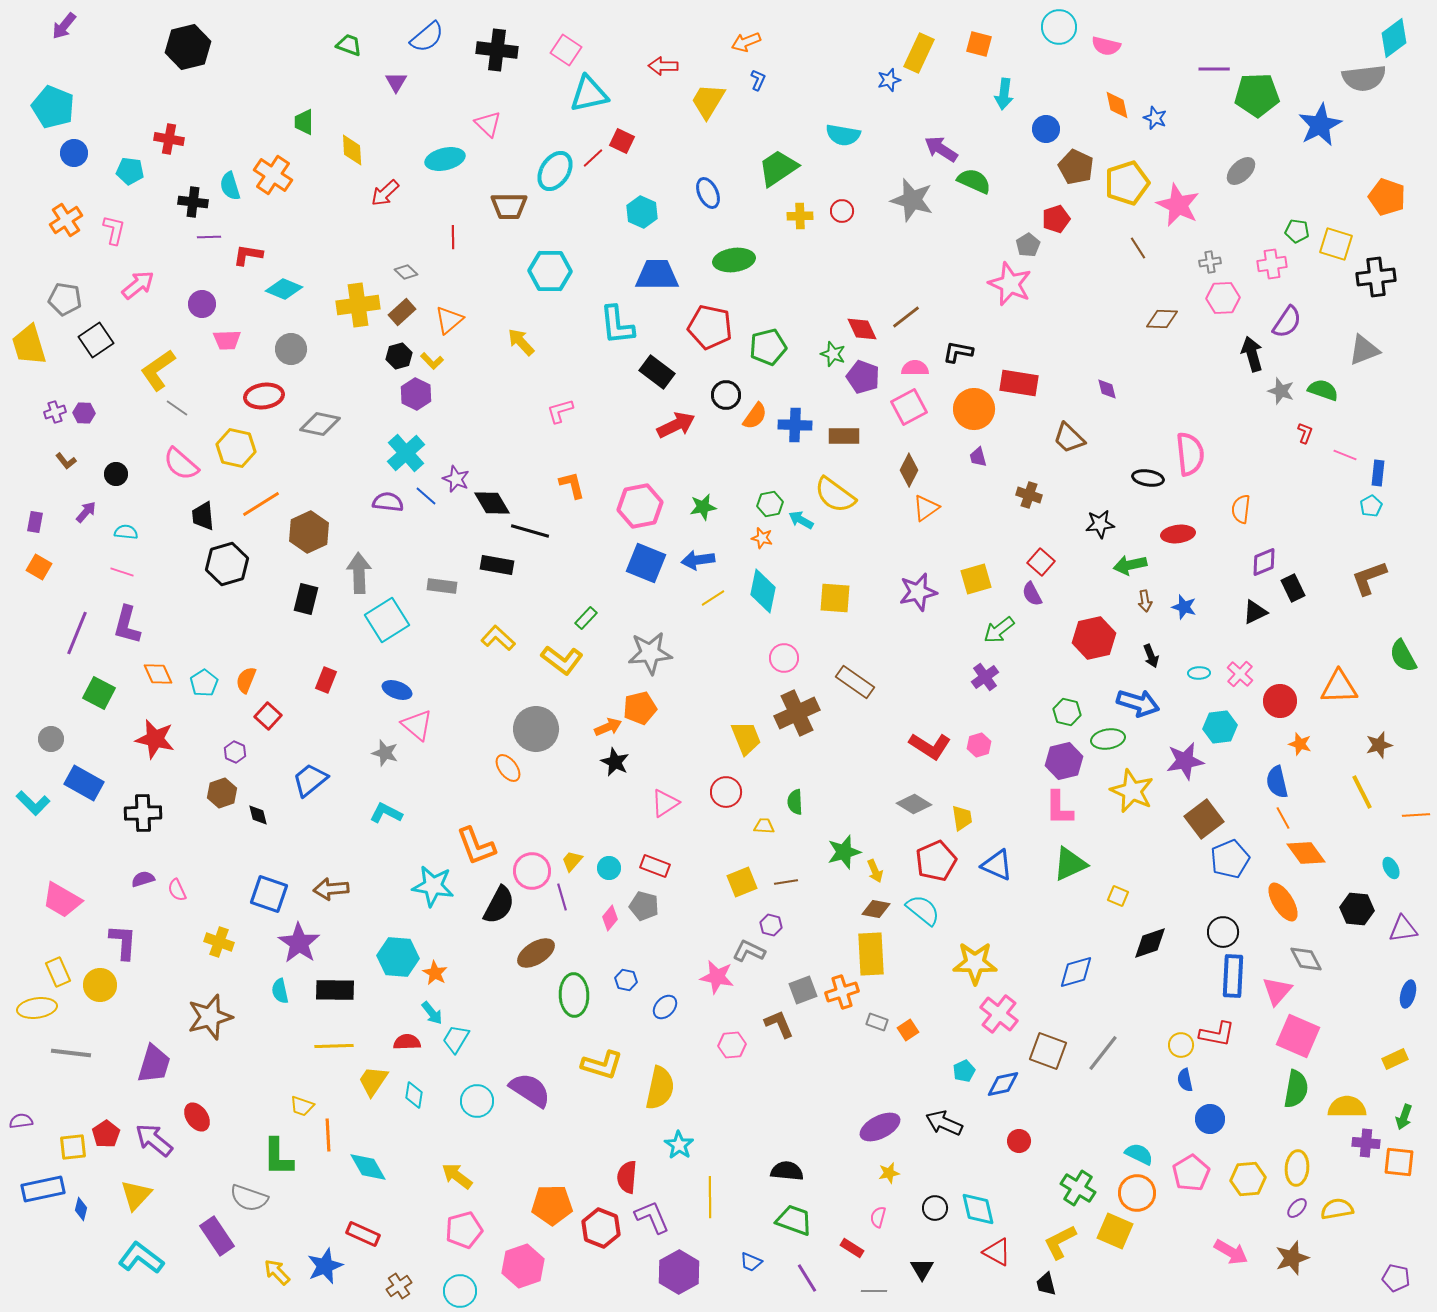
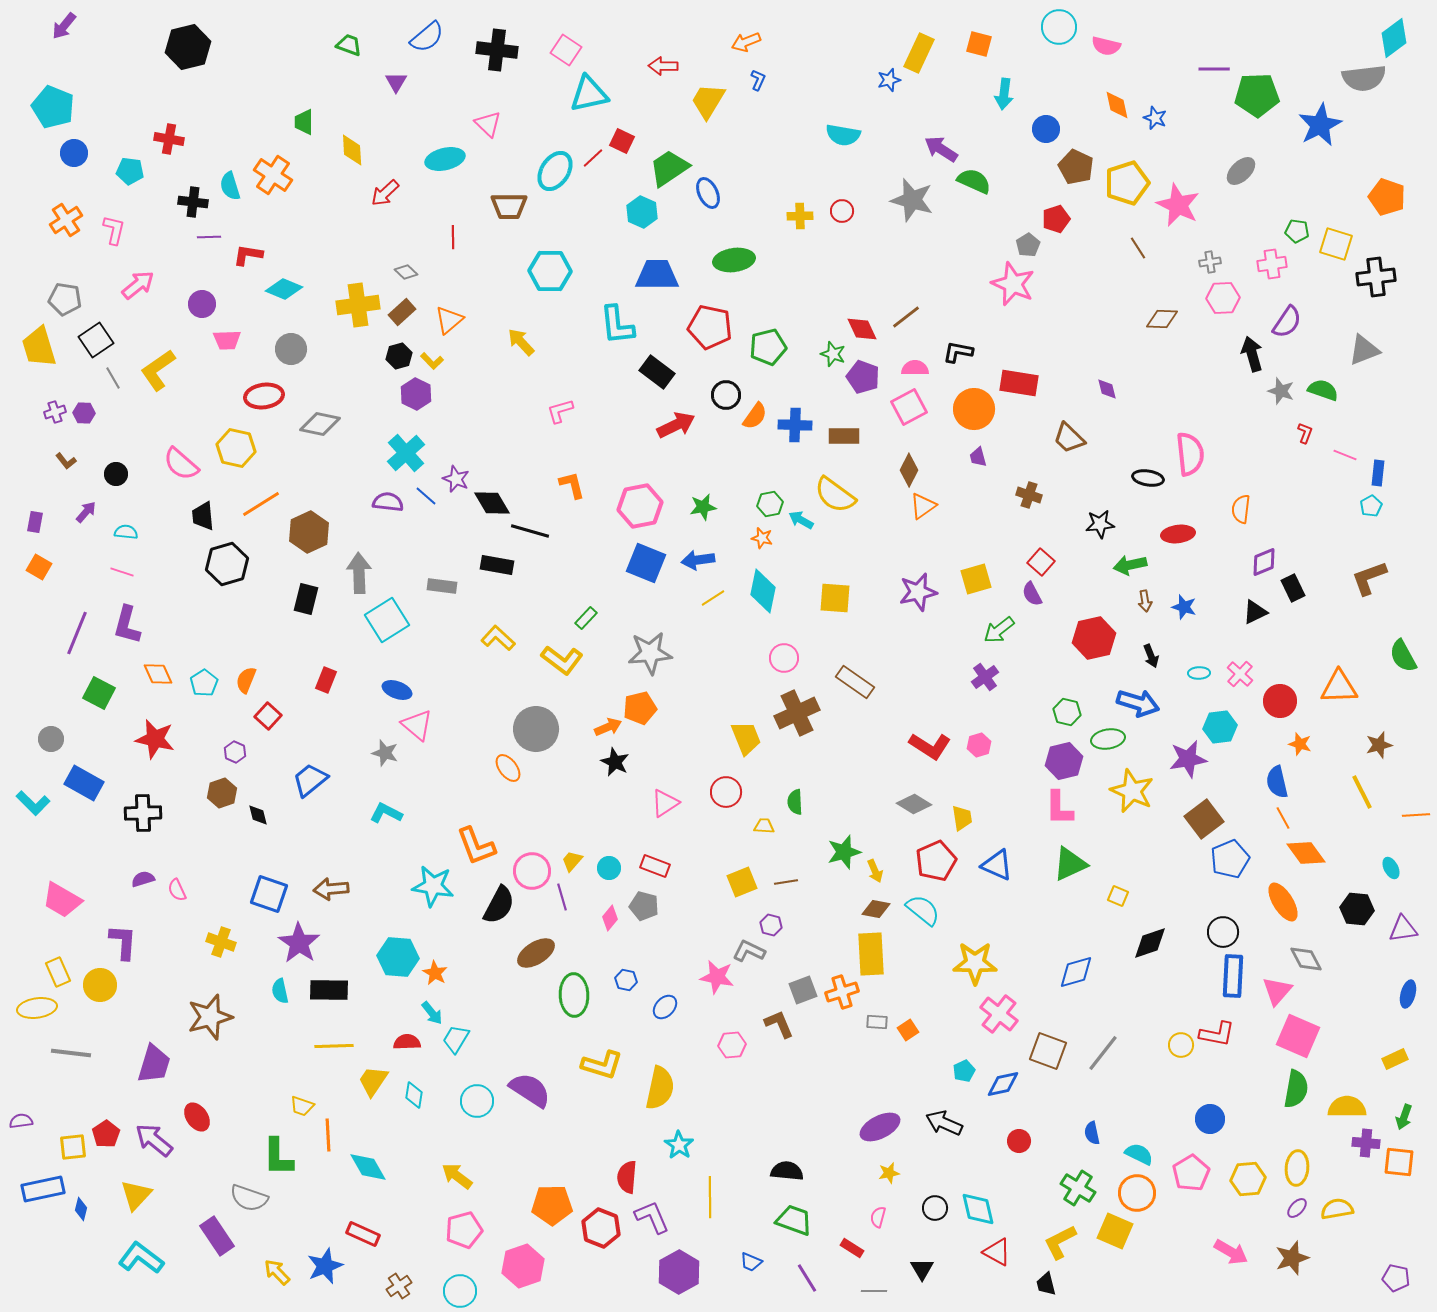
green trapezoid at (778, 168): moved 109 px left
pink star at (1010, 284): moved 3 px right
yellow trapezoid at (29, 345): moved 10 px right, 2 px down
gray line at (177, 408): moved 64 px left, 30 px up; rotated 25 degrees clockwise
orange triangle at (926, 508): moved 3 px left, 2 px up
purple star at (1185, 761): moved 3 px right, 2 px up
yellow cross at (219, 942): moved 2 px right
black rectangle at (335, 990): moved 6 px left
gray rectangle at (877, 1022): rotated 15 degrees counterclockwise
blue semicircle at (1185, 1080): moved 93 px left, 53 px down
